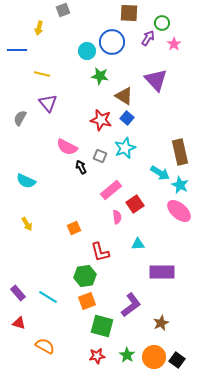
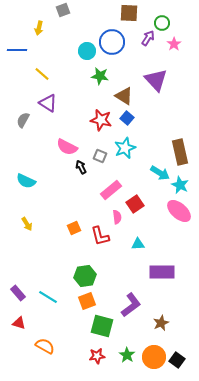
yellow line at (42, 74): rotated 28 degrees clockwise
purple triangle at (48, 103): rotated 18 degrees counterclockwise
gray semicircle at (20, 118): moved 3 px right, 2 px down
red L-shape at (100, 252): moved 16 px up
